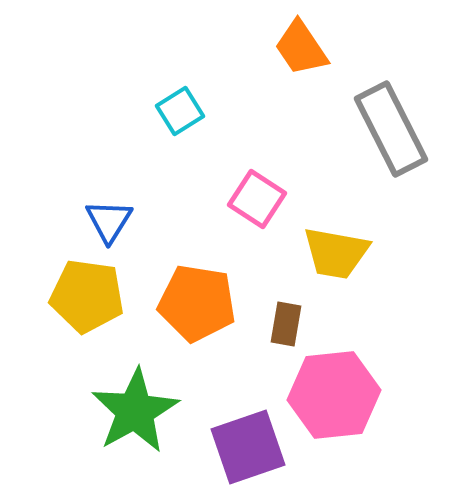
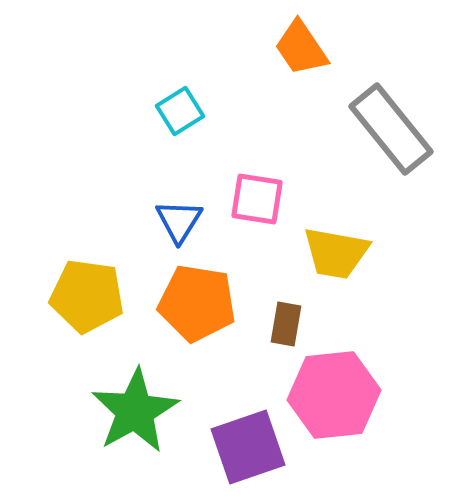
gray rectangle: rotated 12 degrees counterclockwise
pink square: rotated 24 degrees counterclockwise
blue triangle: moved 70 px right
